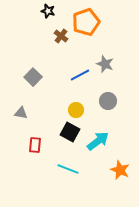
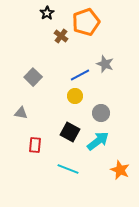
black star: moved 1 px left, 2 px down; rotated 24 degrees clockwise
gray circle: moved 7 px left, 12 px down
yellow circle: moved 1 px left, 14 px up
